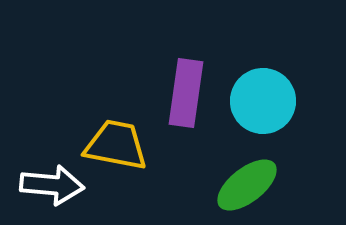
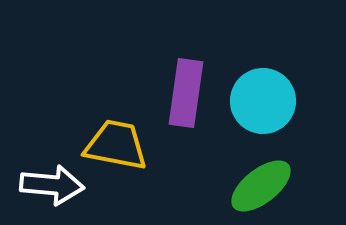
green ellipse: moved 14 px right, 1 px down
